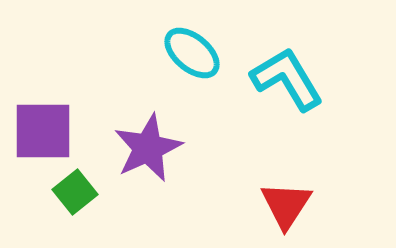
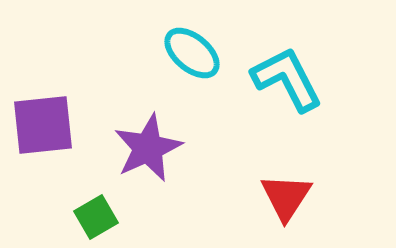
cyan L-shape: rotated 4 degrees clockwise
purple square: moved 6 px up; rotated 6 degrees counterclockwise
green square: moved 21 px right, 25 px down; rotated 9 degrees clockwise
red triangle: moved 8 px up
